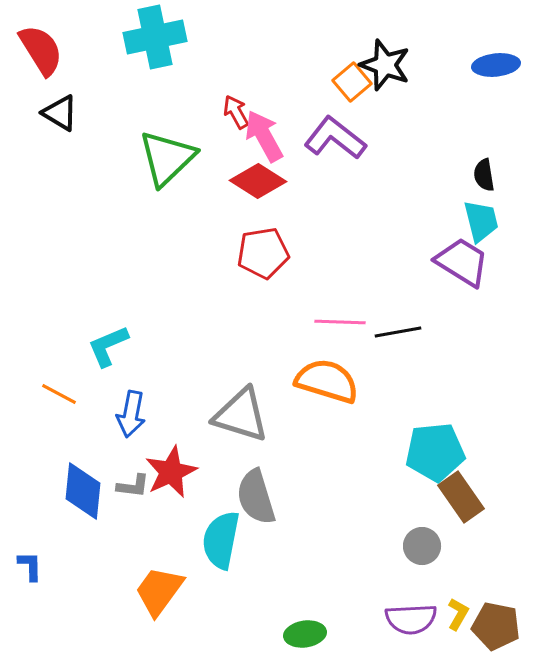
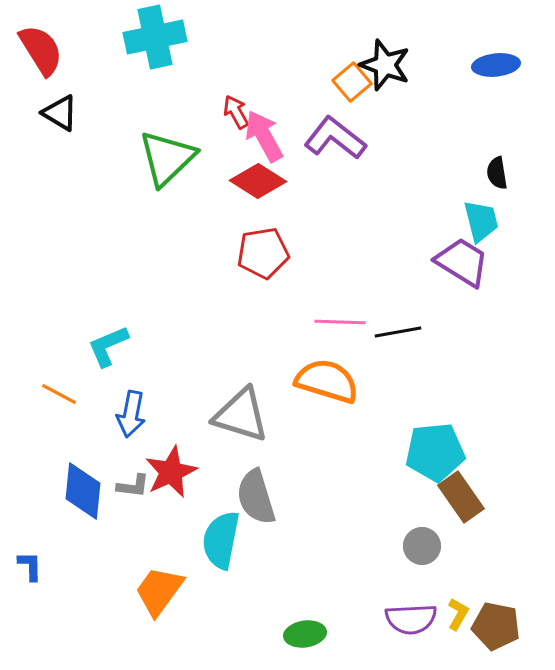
black semicircle: moved 13 px right, 2 px up
